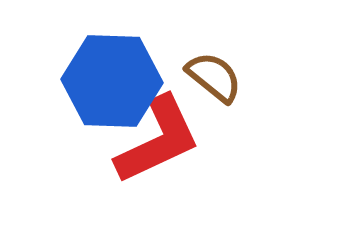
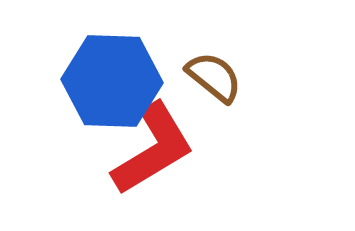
red L-shape: moved 5 px left, 9 px down; rotated 6 degrees counterclockwise
